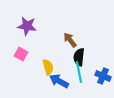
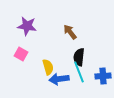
brown arrow: moved 8 px up
cyan line: rotated 10 degrees counterclockwise
blue cross: rotated 28 degrees counterclockwise
blue arrow: moved 2 px up; rotated 36 degrees counterclockwise
